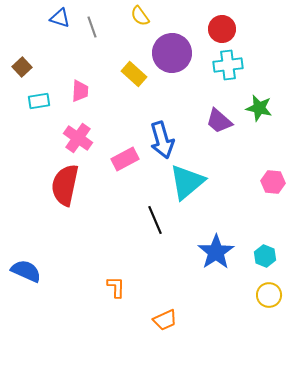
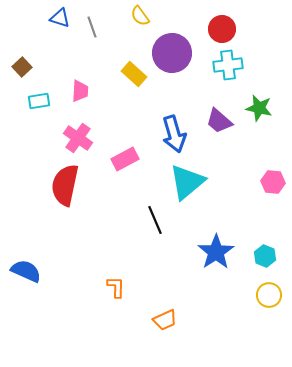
blue arrow: moved 12 px right, 6 px up
